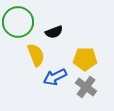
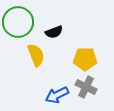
blue arrow: moved 2 px right, 18 px down
gray cross: rotated 10 degrees counterclockwise
